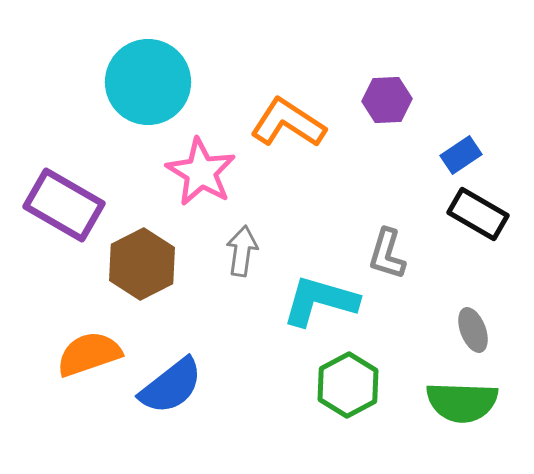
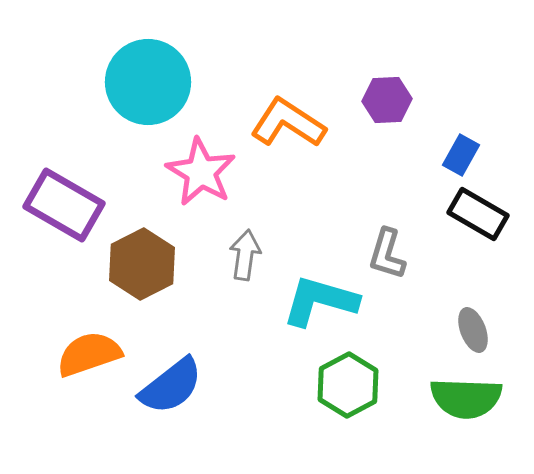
blue rectangle: rotated 27 degrees counterclockwise
gray arrow: moved 3 px right, 4 px down
green semicircle: moved 4 px right, 4 px up
